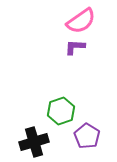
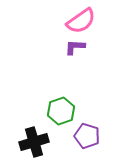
purple pentagon: rotated 15 degrees counterclockwise
